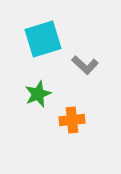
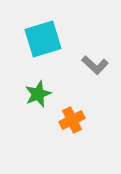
gray L-shape: moved 10 px right
orange cross: rotated 20 degrees counterclockwise
